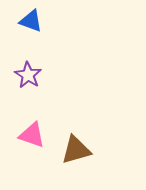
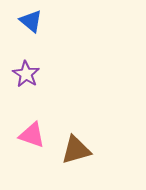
blue triangle: rotated 20 degrees clockwise
purple star: moved 2 px left, 1 px up
